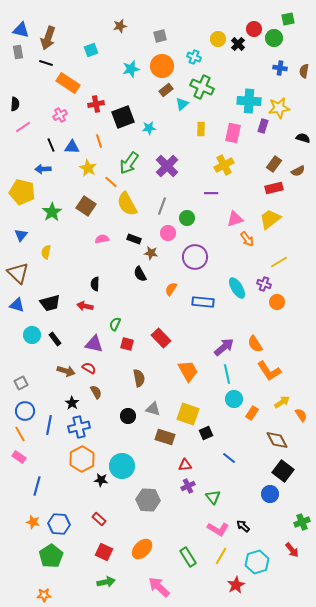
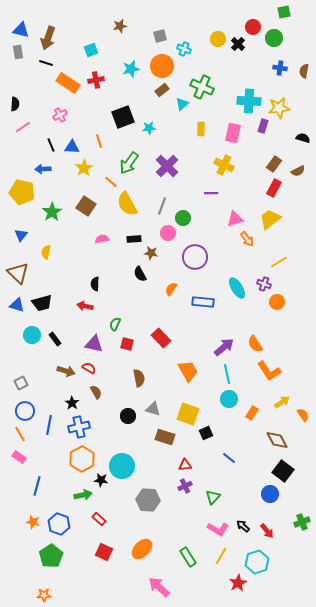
green square at (288, 19): moved 4 px left, 7 px up
red circle at (254, 29): moved 1 px left, 2 px up
cyan cross at (194, 57): moved 10 px left, 8 px up
brown rectangle at (166, 90): moved 4 px left
red cross at (96, 104): moved 24 px up
yellow cross at (224, 165): rotated 36 degrees counterclockwise
yellow star at (88, 168): moved 4 px left; rotated 12 degrees clockwise
red rectangle at (274, 188): rotated 48 degrees counterclockwise
green circle at (187, 218): moved 4 px left
black rectangle at (134, 239): rotated 24 degrees counterclockwise
black trapezoid at (50, 303): moved 8 px left
cyan circle at (234, 399): moved 5 px left
orange semicircle at (301, 415): moved 2 px right
purple cross at (188, 486): moved 3 px left
green triangle at (213, 497): rotated 21 degrees clockwise
blue hexagon at (59, 524): rotated 15 degrees clockwise
red arrow at (292, 550): moved 25 px left, 19 px up
green arrow at (106, 582): moved 23 px left, 87 px up
red star at (236, 585): moved 2 px right, 2 px up
